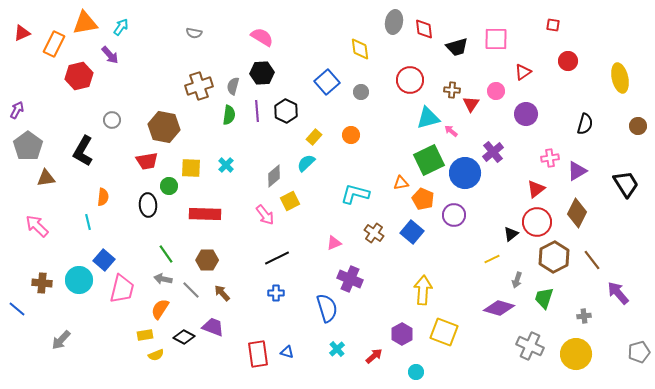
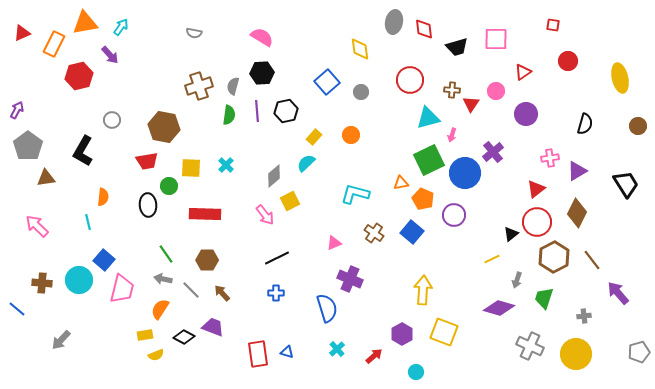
black hexagon at (286, 111): rotated 20 degrees clockwise
pink arrow at (451, 131): moved 1 px right, 4 px down; rotated 112 degrees counterclockwise
